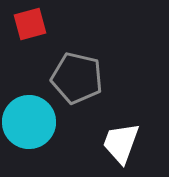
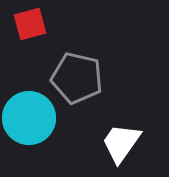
cyan circle: moved 4 px up
white trapezoid: rotated 15 degrees clockwise
